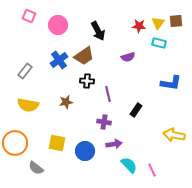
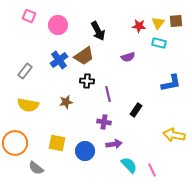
blue L-shape: rotated 20 degrees counterclockwise
